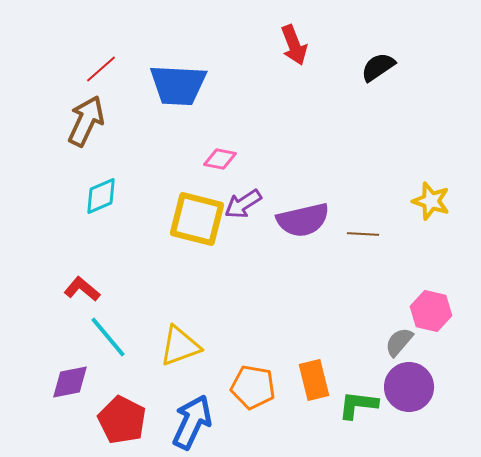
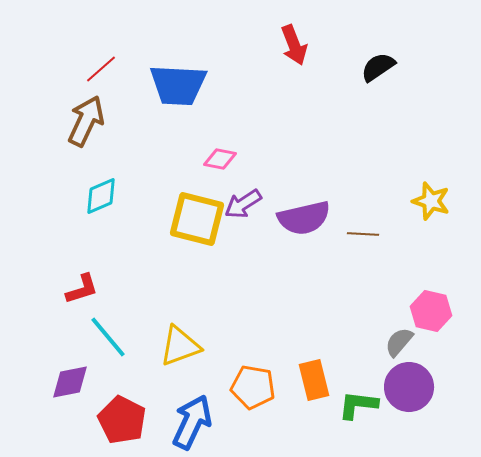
purple semicircle: moved 1 px right, 2 px up
red L-shape: rotated 123 degrees clockwise
